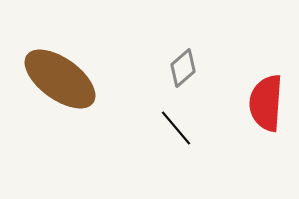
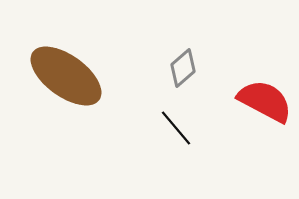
brown ellipse: moved 6 px right, 3 px up
red semicircle: moved 1 px left, 2 px up; rotated 114 degrees clockwise
